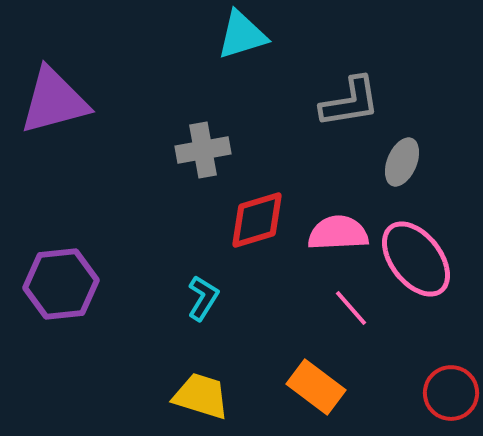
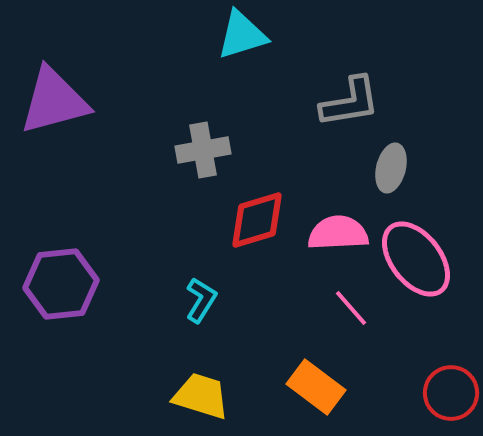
gray ellipse: moved 11 px left, 6 px down; rotated 9 degrees counterclockwise
cyan L-shape: moved 2 px left, 2 px down
